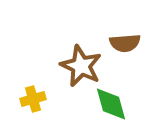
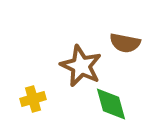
brown semicircle: rotated 16 degrees clockwise
